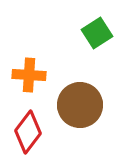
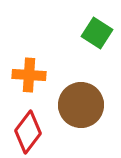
green square: rotated 24 degrees counterclockwise
brown circle: moved 1 px right
